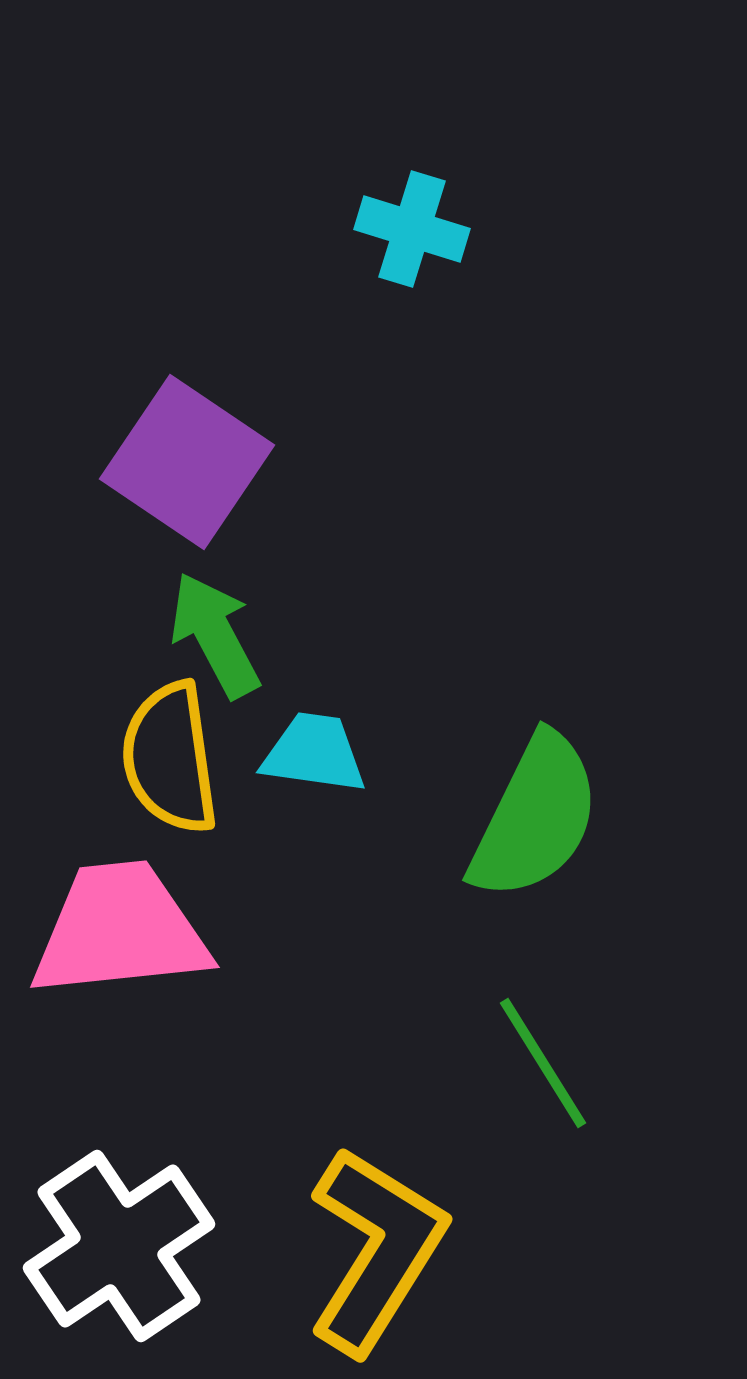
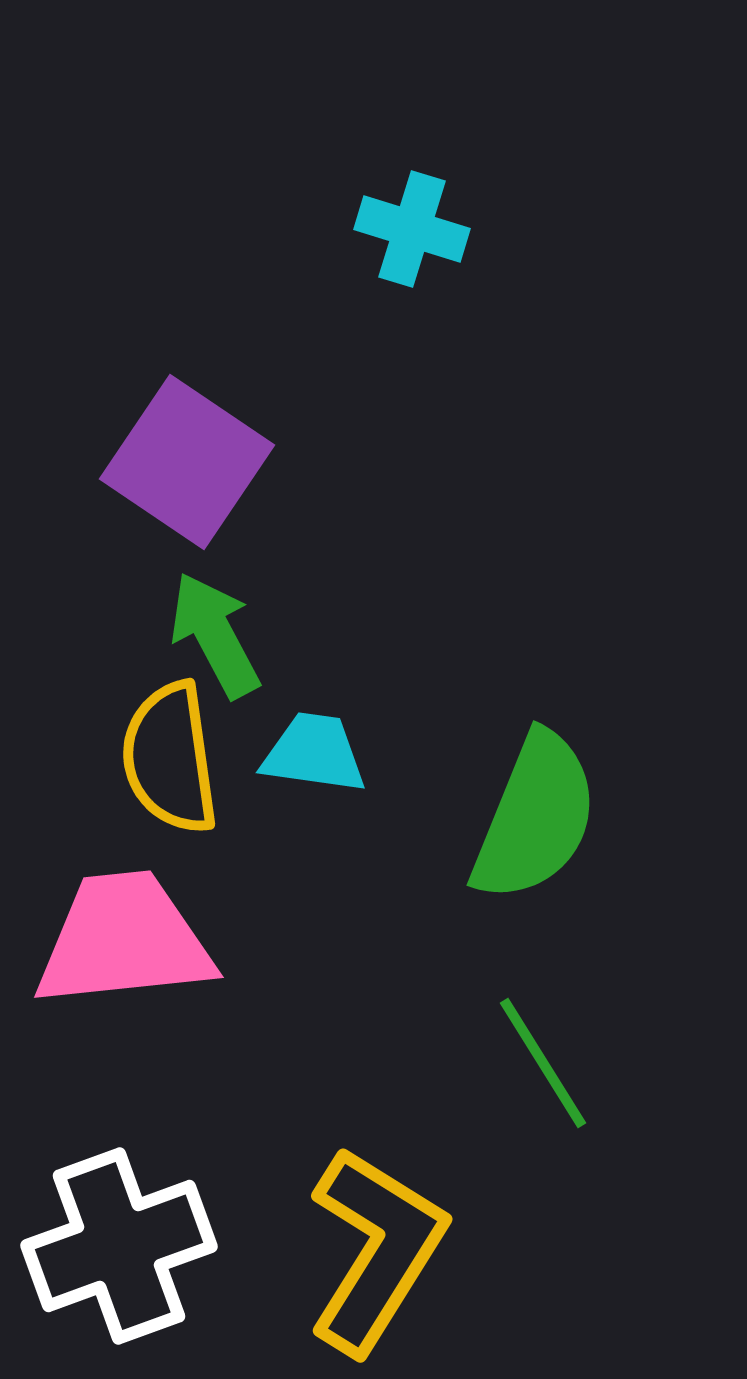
green semicircle: rotated 4 degrees counterclockwise
pink trapezoid: moved 4 px right, 10 px down
white cross: rotated 14 degrees clockwise
